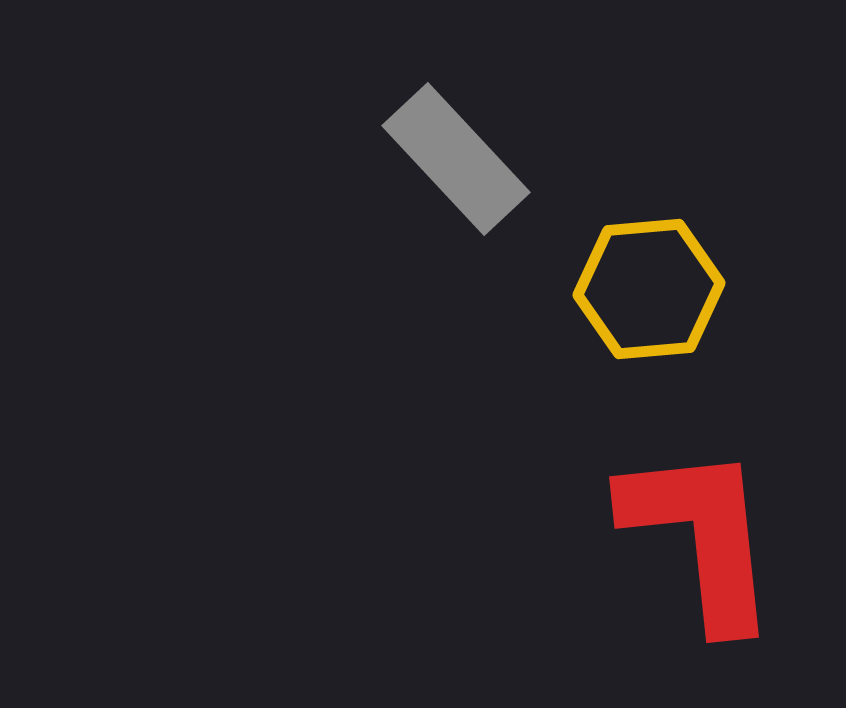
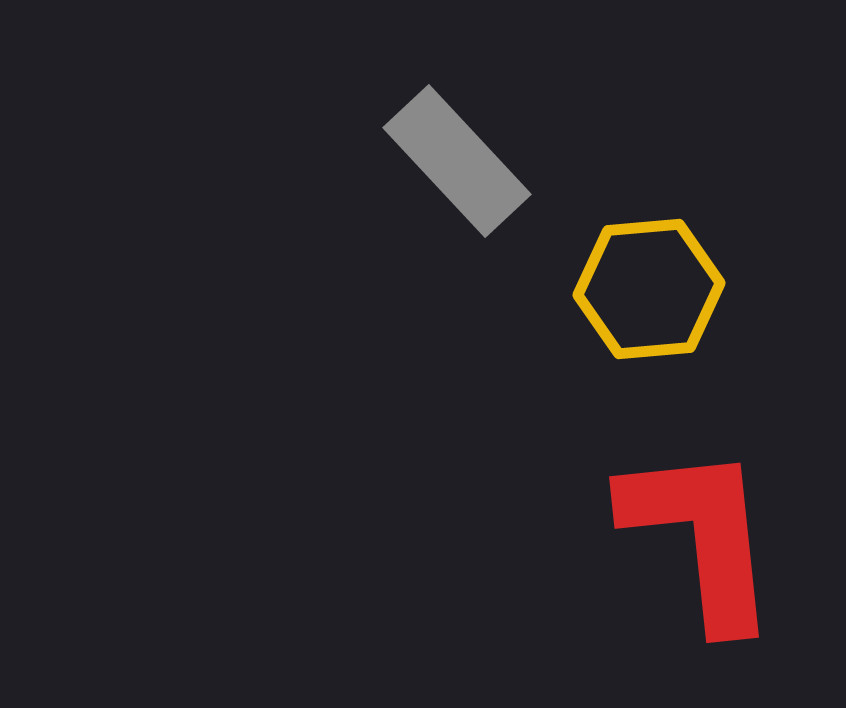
gray rectangle: moved 1 px right, 2 px down
